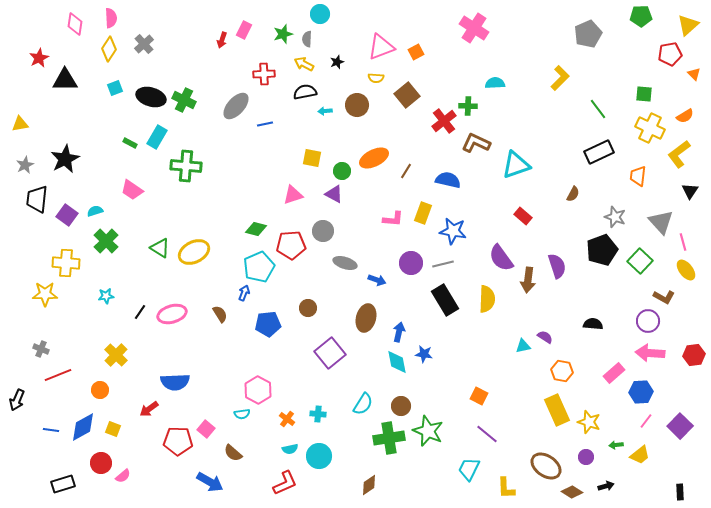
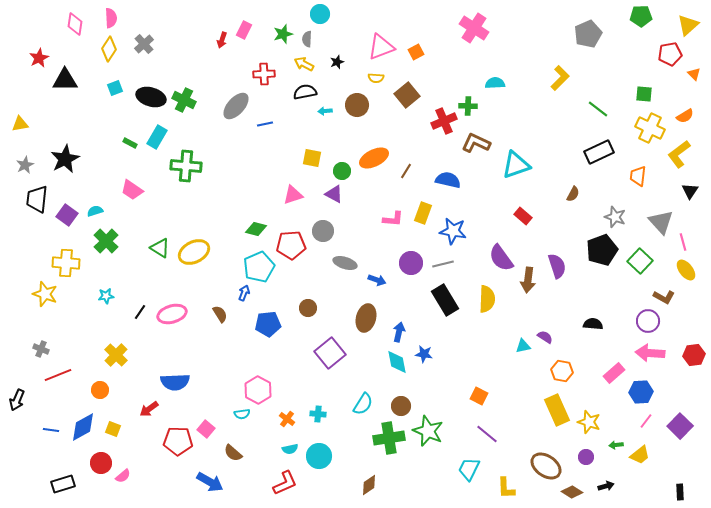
green line at (598, 109): rotated 15 degrees counterclockwise
red cross at (444, 121): rotated 15 degrees clockwise
yellow star at (45, 294): rotated 20 degrees clockwise
